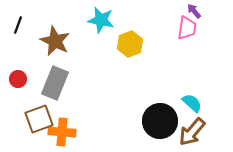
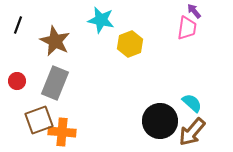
red circle: moved 1 px left, 2 px down
brown square: moved 1 px down
